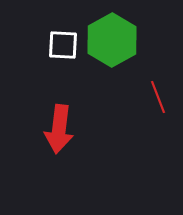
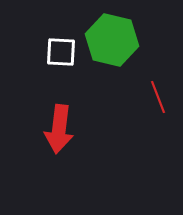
green hexagon: rotated 18 degrees counterclockwise
white square: moved 2 px left, 7 px down
